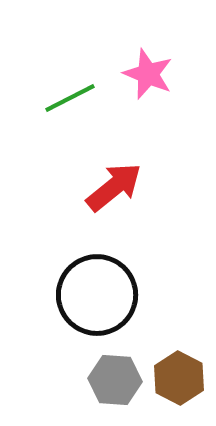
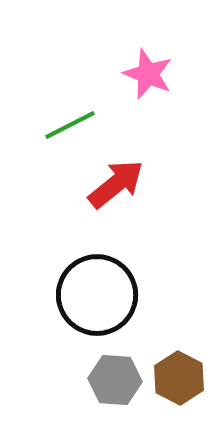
green line: moved 27 px down
red arrow: moved 2 px right, 3 px up
